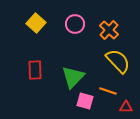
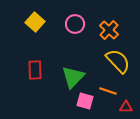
yellow square: moved 1 px left, 1 px up
